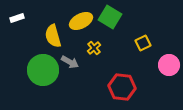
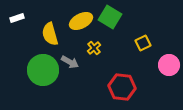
yellow semicircle: moved 3 px left, 2 px up
